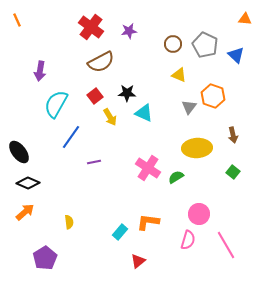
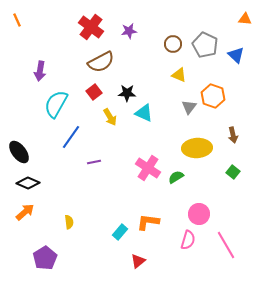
red square: moved 1 px left, 4 px up
